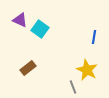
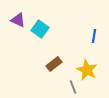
purple triangle: moved 2 px left
blue line: moved 1 px up
brown rectangle: moved 26 px right, 4 px up
